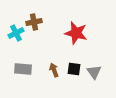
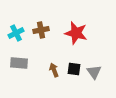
brown cross: moved 7 px right, 8 px down
gray rectangle: moved 4 px left, 6 px up
